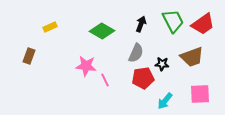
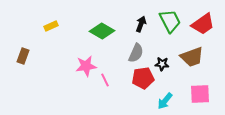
green trapezoid: moved 3 px left
yellow rectangle: moved 1 px right, 1 px up
brown rectangle: moved 6 px left
pink star: rotated 15 degrees counterclockwise
